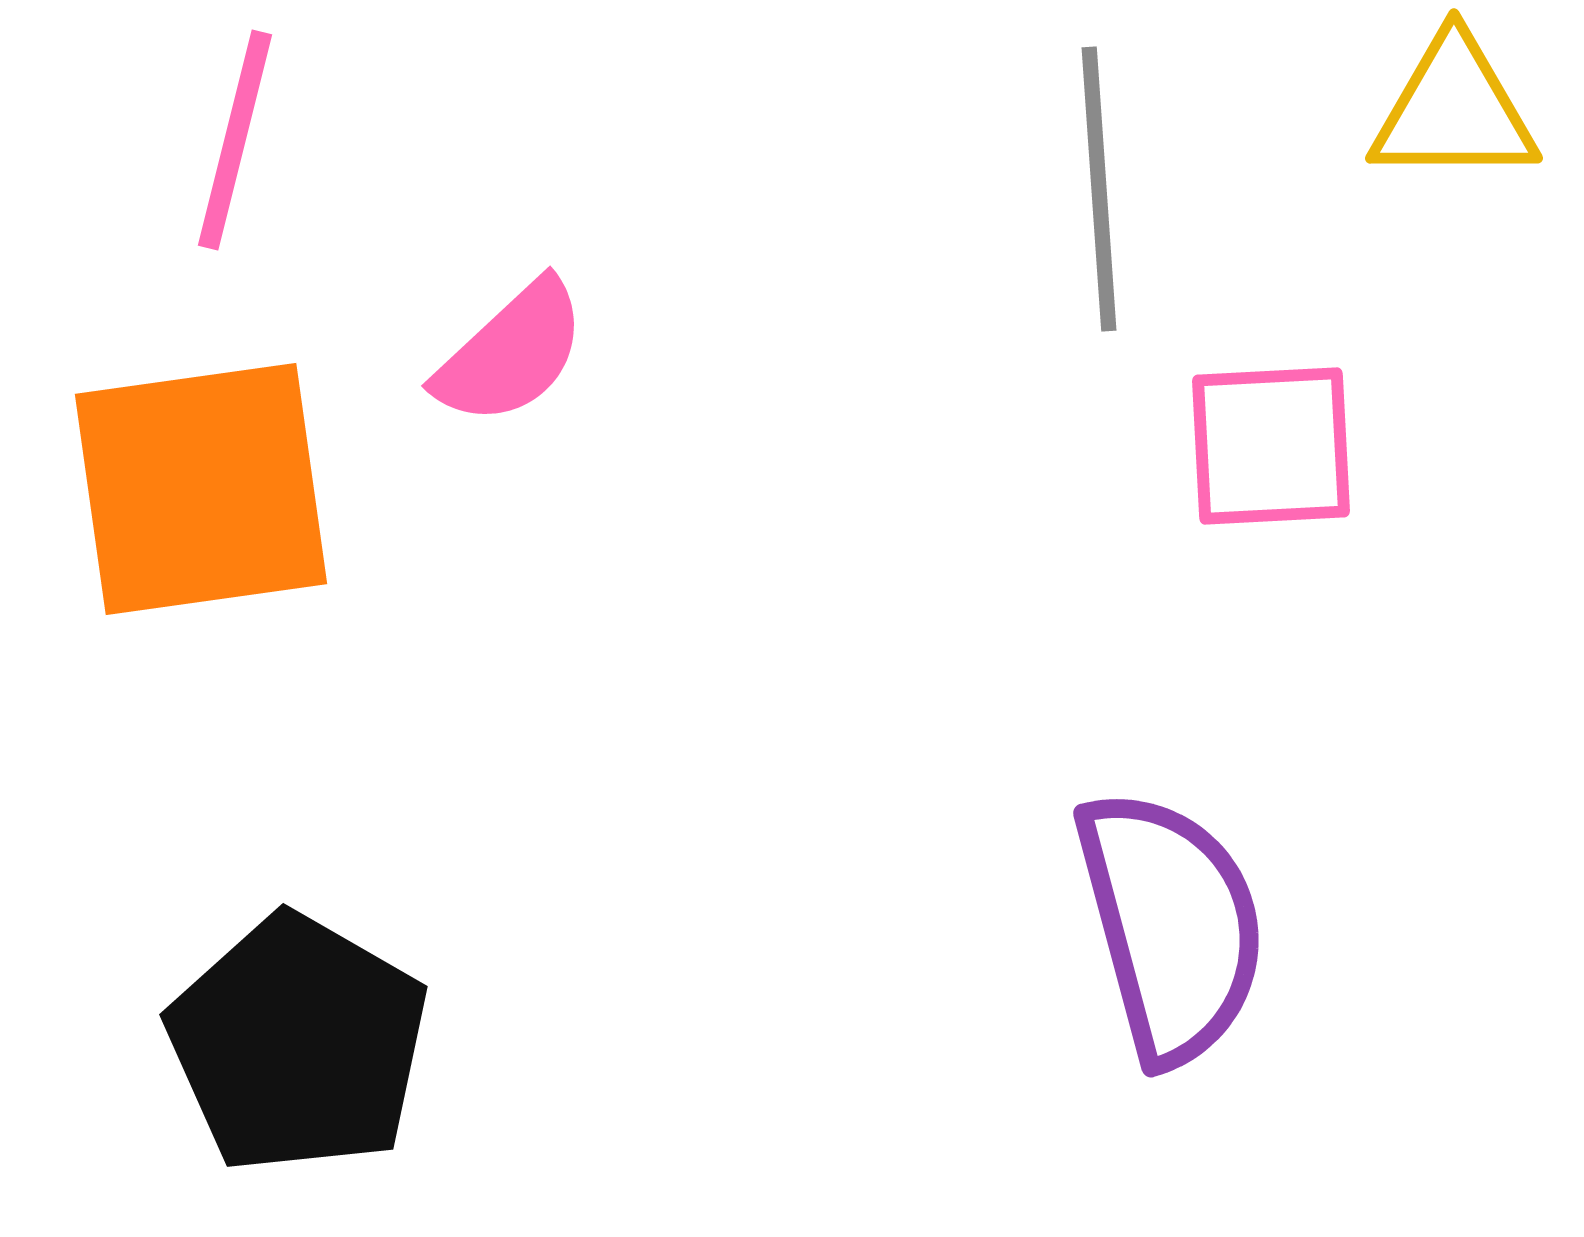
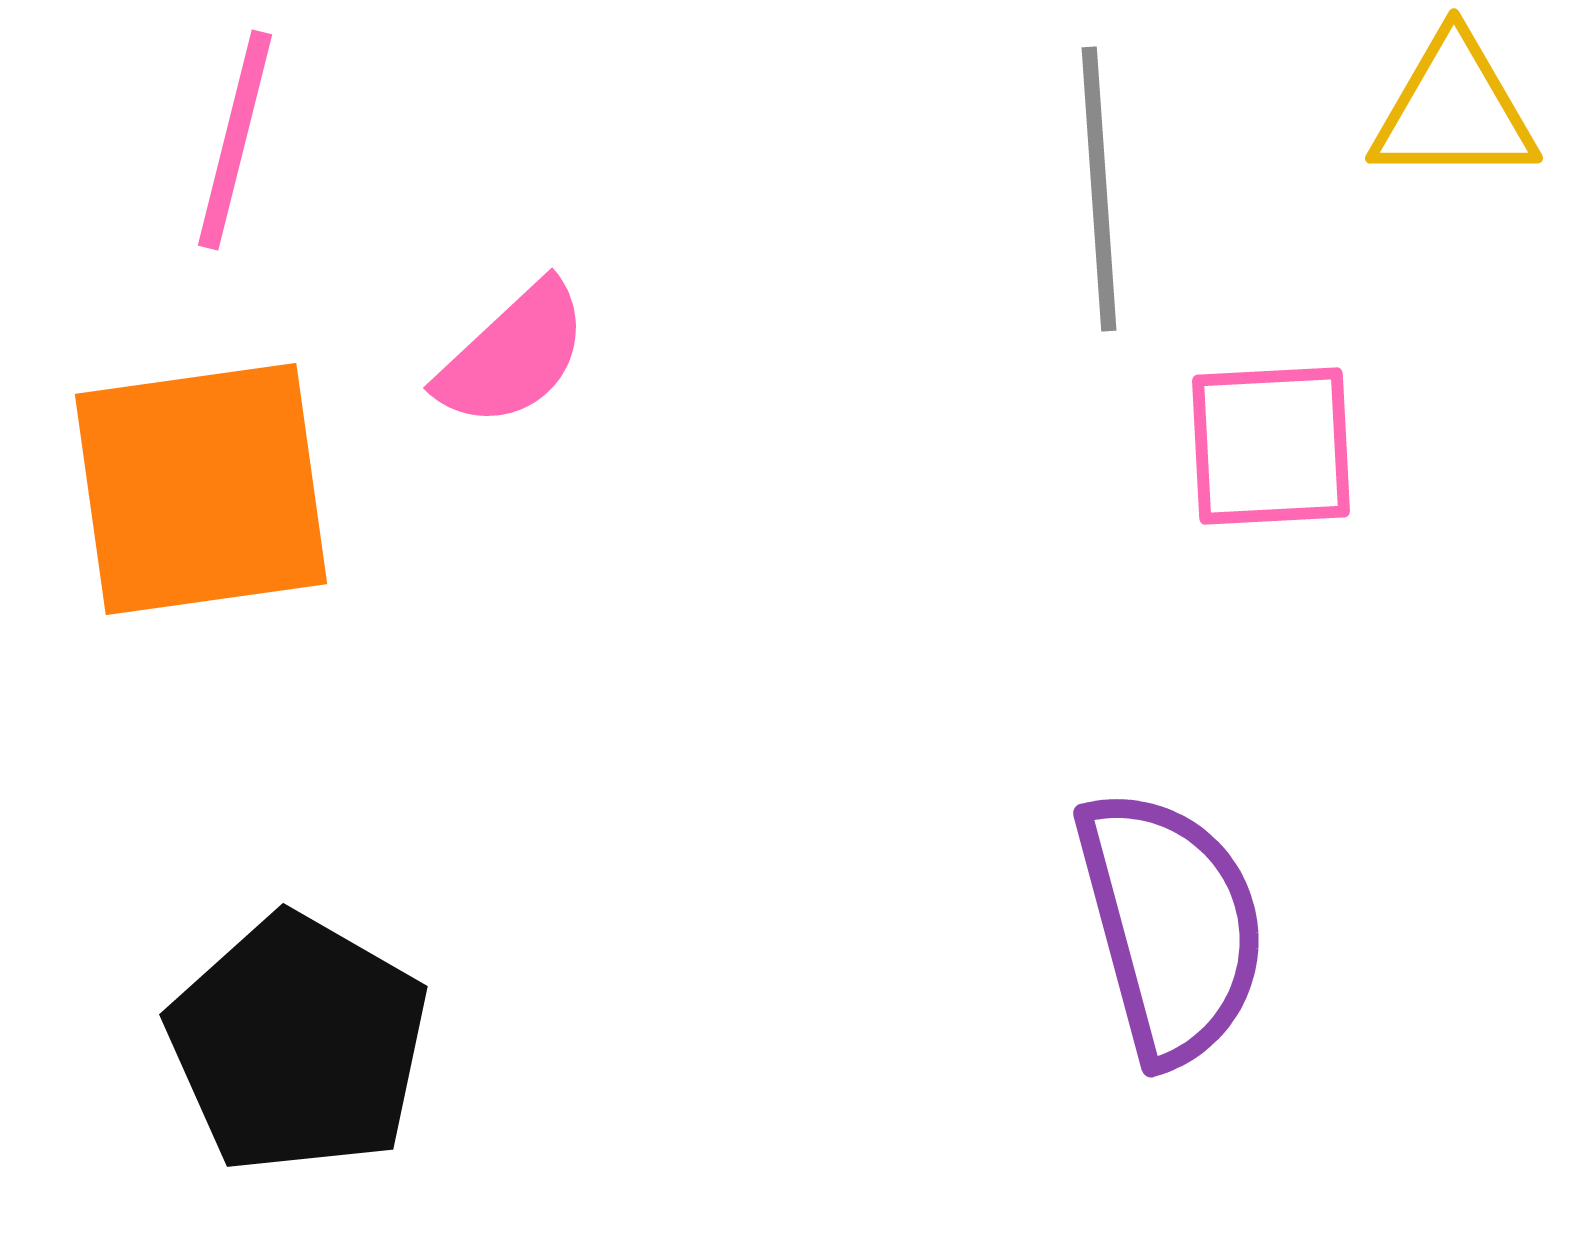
pink semicircle: moved 2 px right, 2 px down
